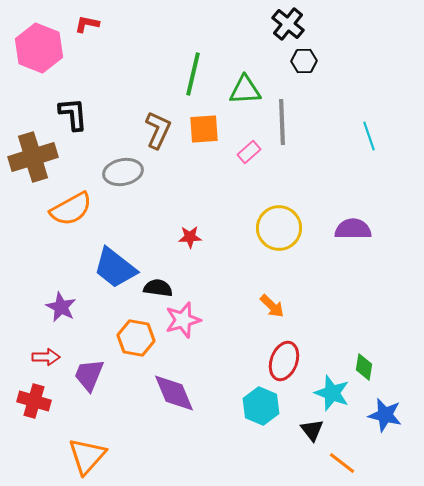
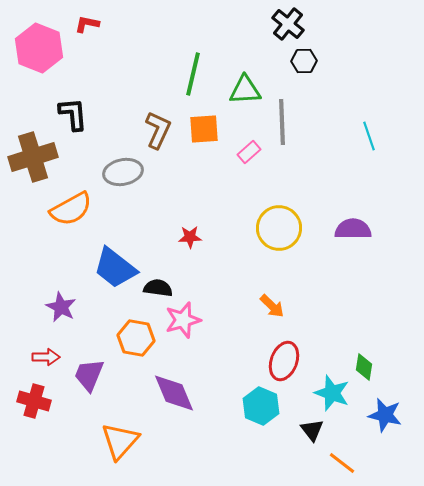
orange triangle: moved 33 px right, 15 px up
